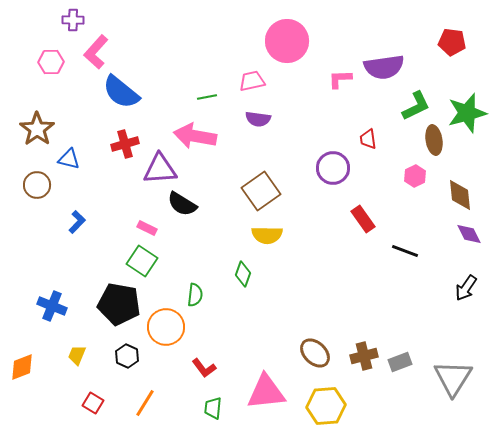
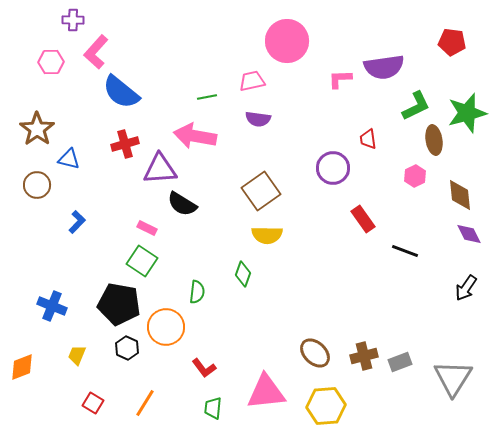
green semicircle at (195, 295): moved 2 px right, 3 px up
black hexagon at (127, 356): moved 8 px up
